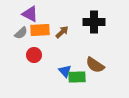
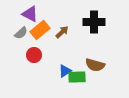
orange rectangle: rotated 36 degrees counterclockwise
brown semicircle: rotated 18 degrees counterclockwise
blue triangle: rotated 40 degrees clockwise
